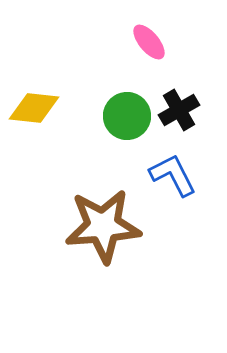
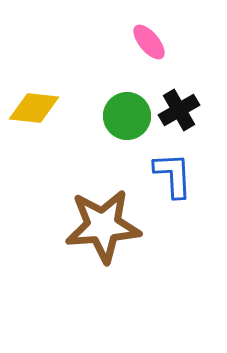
blue L-shape: rotated 24 degrees clockwise
